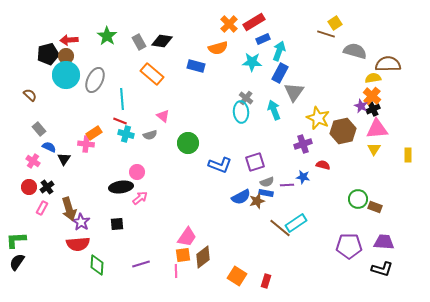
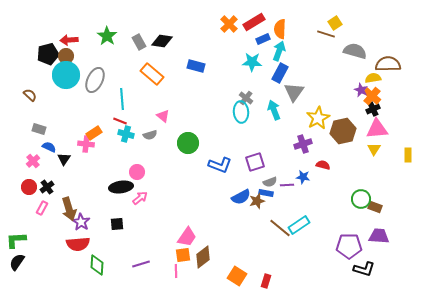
orange semicircle at (218, 48): moved 62 px right, 19 px up; rotated 108 degrees clockwise
purple star at (361, 106): moved 16 px up
yellow star at (318, 118): rotated 20 degrees clockwise
gray rectangle at (39, 129): rotated 32 degrees counterclockwise
pink cross at (33, 161): rotated 16 degrees clockwise
gray semicircle at (267, 182): moved 3 px right
green circle at (358, 199): moved 3 px right
cyan rectangle at (296, 223): moved 3 px right, 2 px down
purple trapezoid at (384, 242): moved 5 px left, 6 px up
black L-shape at (382, 269): moved 18 px left
